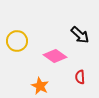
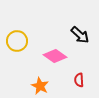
red semicircle: moved 1 px left, 3 px down
